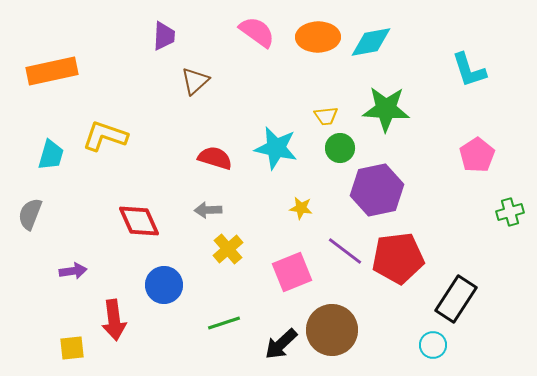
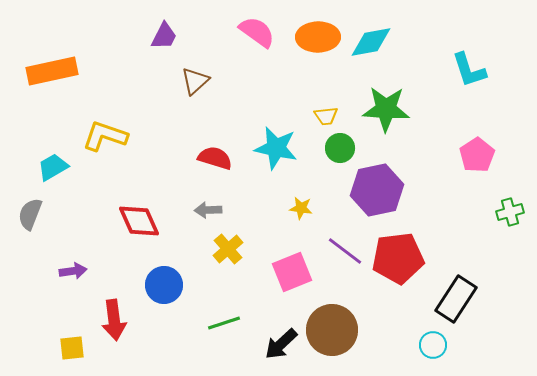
purple trapezoid: rotated 24 degrees clockwise
cyan trapezoid: moved 2 px right, 12 px down; rotated 136 degrees counterclockwise
